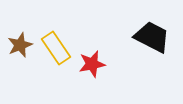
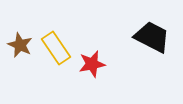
brown star: rotated 25 degrees counterclockwise
